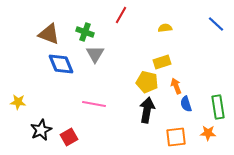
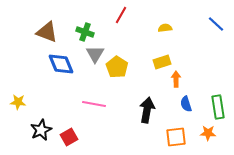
brown triangle: moved 2 px left, 2 px up
yellow pentagon: moved 30 px left, 15 px up; rotated 20 degrees clockwise
orange arrow: moved 7 px up; rotated 21 degrees clockwise
